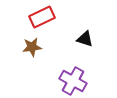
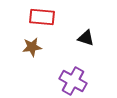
red rectangle: rotated 30 degrees clockwise
black triangle: moved 1 px right, 1 px up
